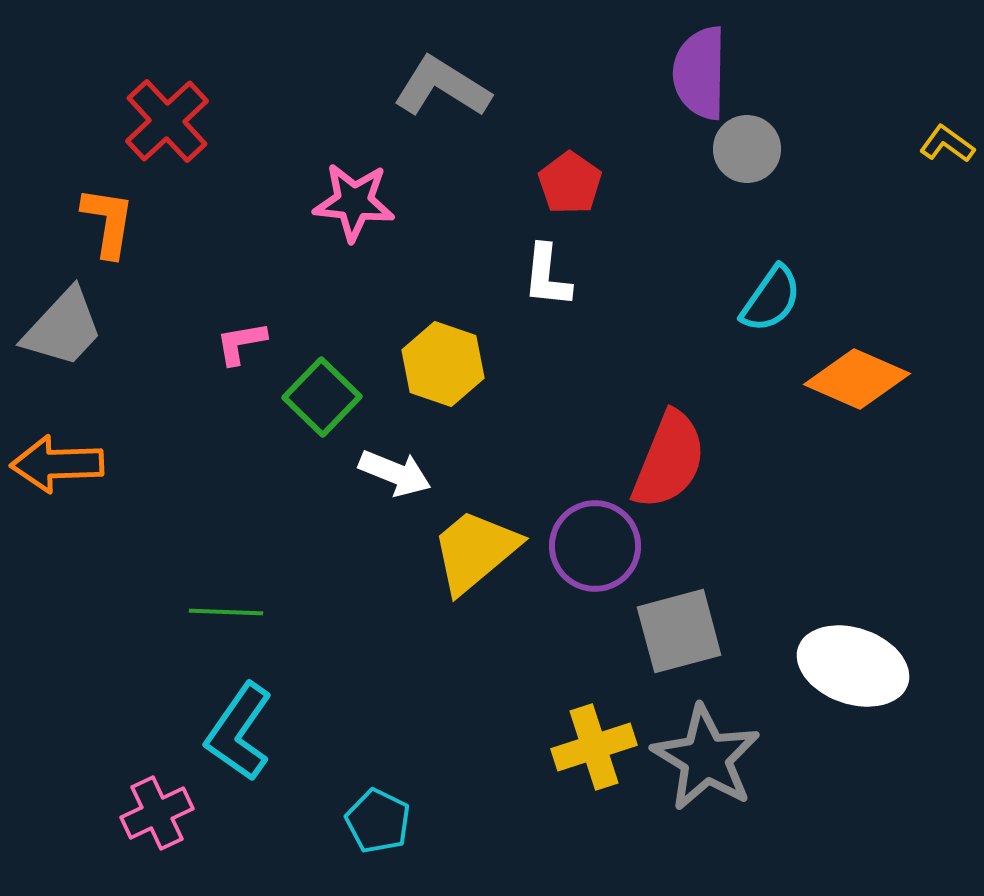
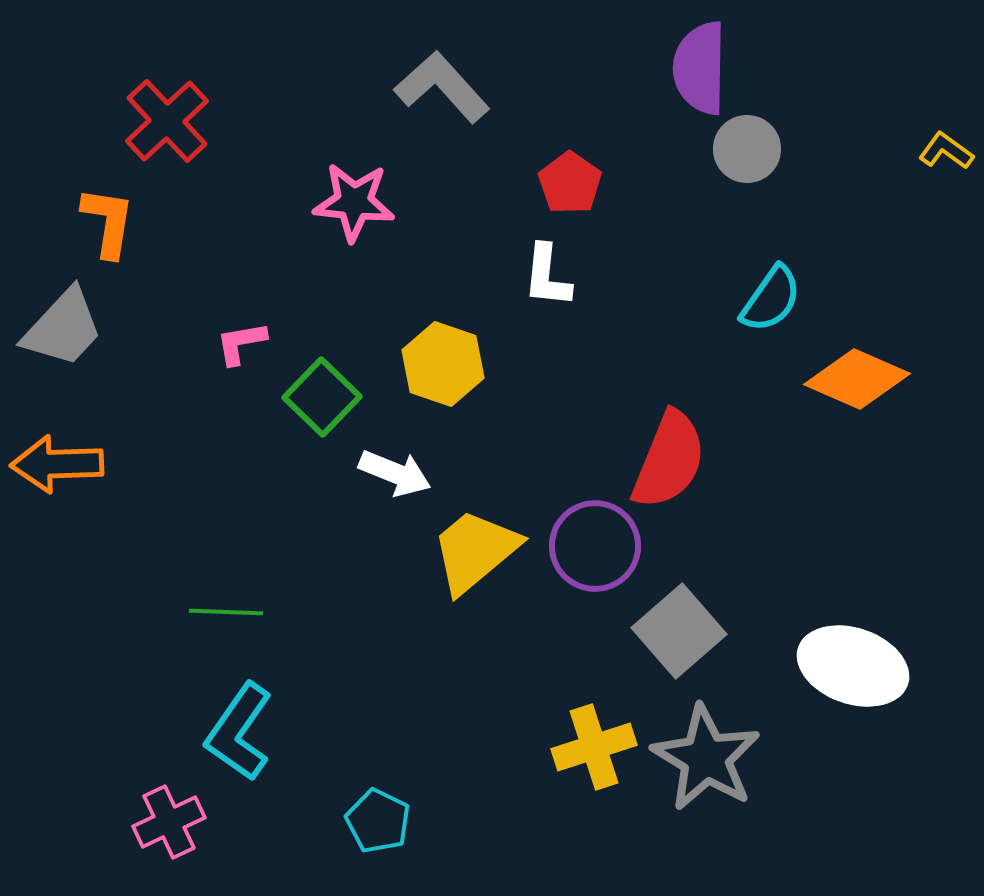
purple semicircle: moved 5 px up
gray L-shape: rotated 16 degrees clockwise
yellow L-shape: moved 1 px left, 7 px down
gray square: rotated 26 degrees counterclockwise
pink cross: moved 12 px right, 9 px down
